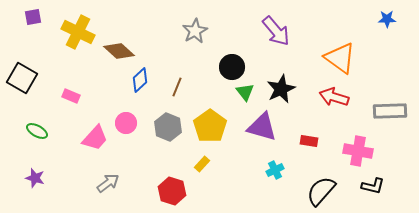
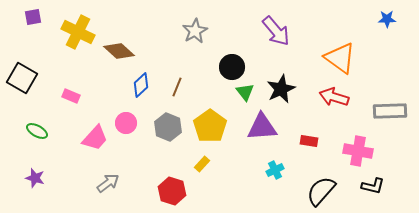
blue diamond: moved 1 px right, 5 px down
purple triangle: rotated 20 degrees counterclockwise
